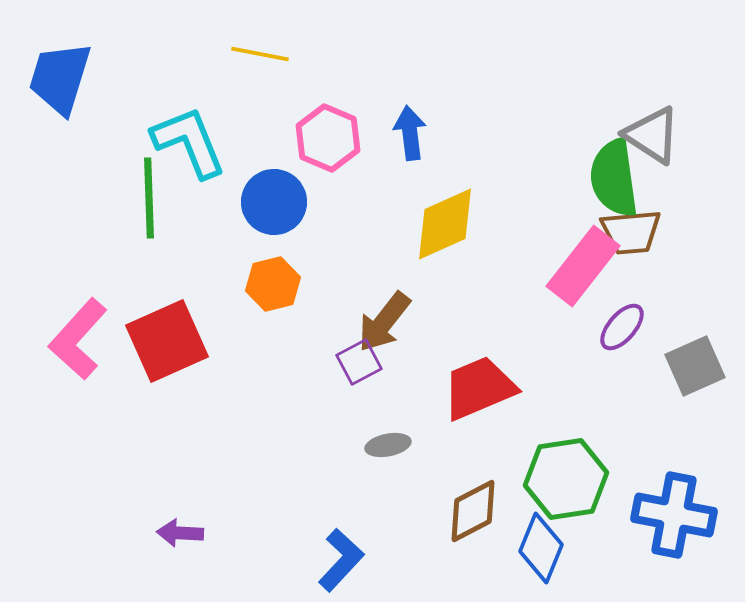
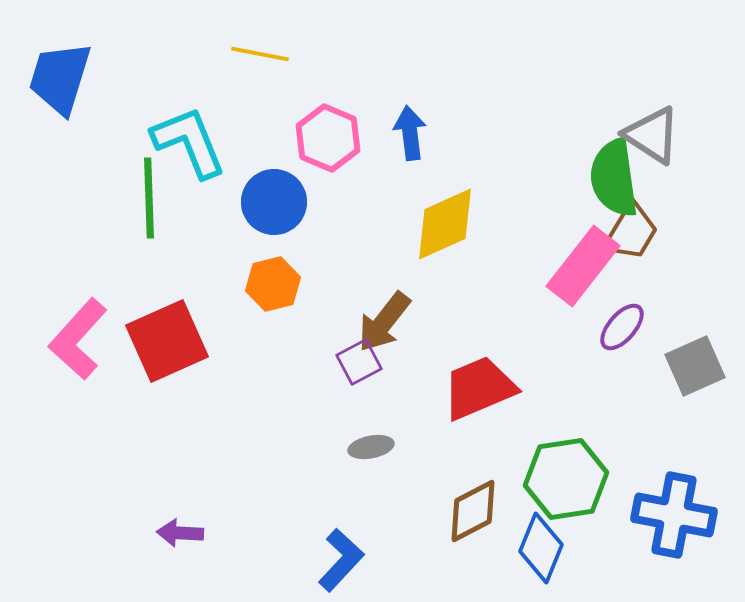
brown trapezoid: rotated 54 degrees counterclockwise
gray ellipse: moved 17 px left, 2 px down
